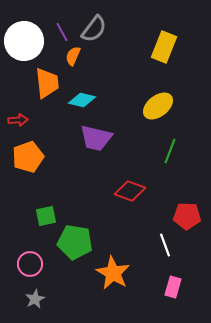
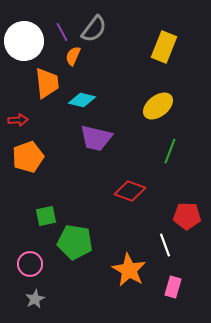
orange star: moved 16 px right, 3 px up
